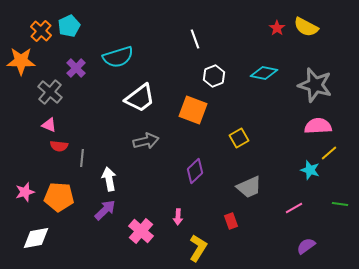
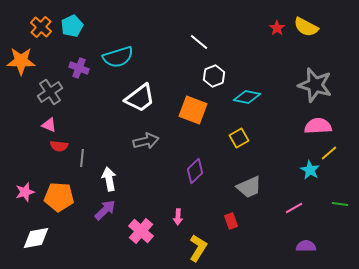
cyan pentagon: moved 3 px right
orange cross: moved 4 px up
white line: moved 4 px right, 3 px down; rotated 30 degrees counterclockwise
purple cross: moved 3 px right; rotated 24 degrees counterclockwise
cyan diamond: moved 17 px left, 24 px down
gray cross: rotated 15 degrees clockwise
cyan star: rotated 12 degrees clockwise
purple semicircle: rotated 36 degrees clockwise
